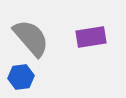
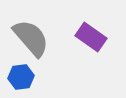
purple rectangle: rotated 44 degrees clockwise
